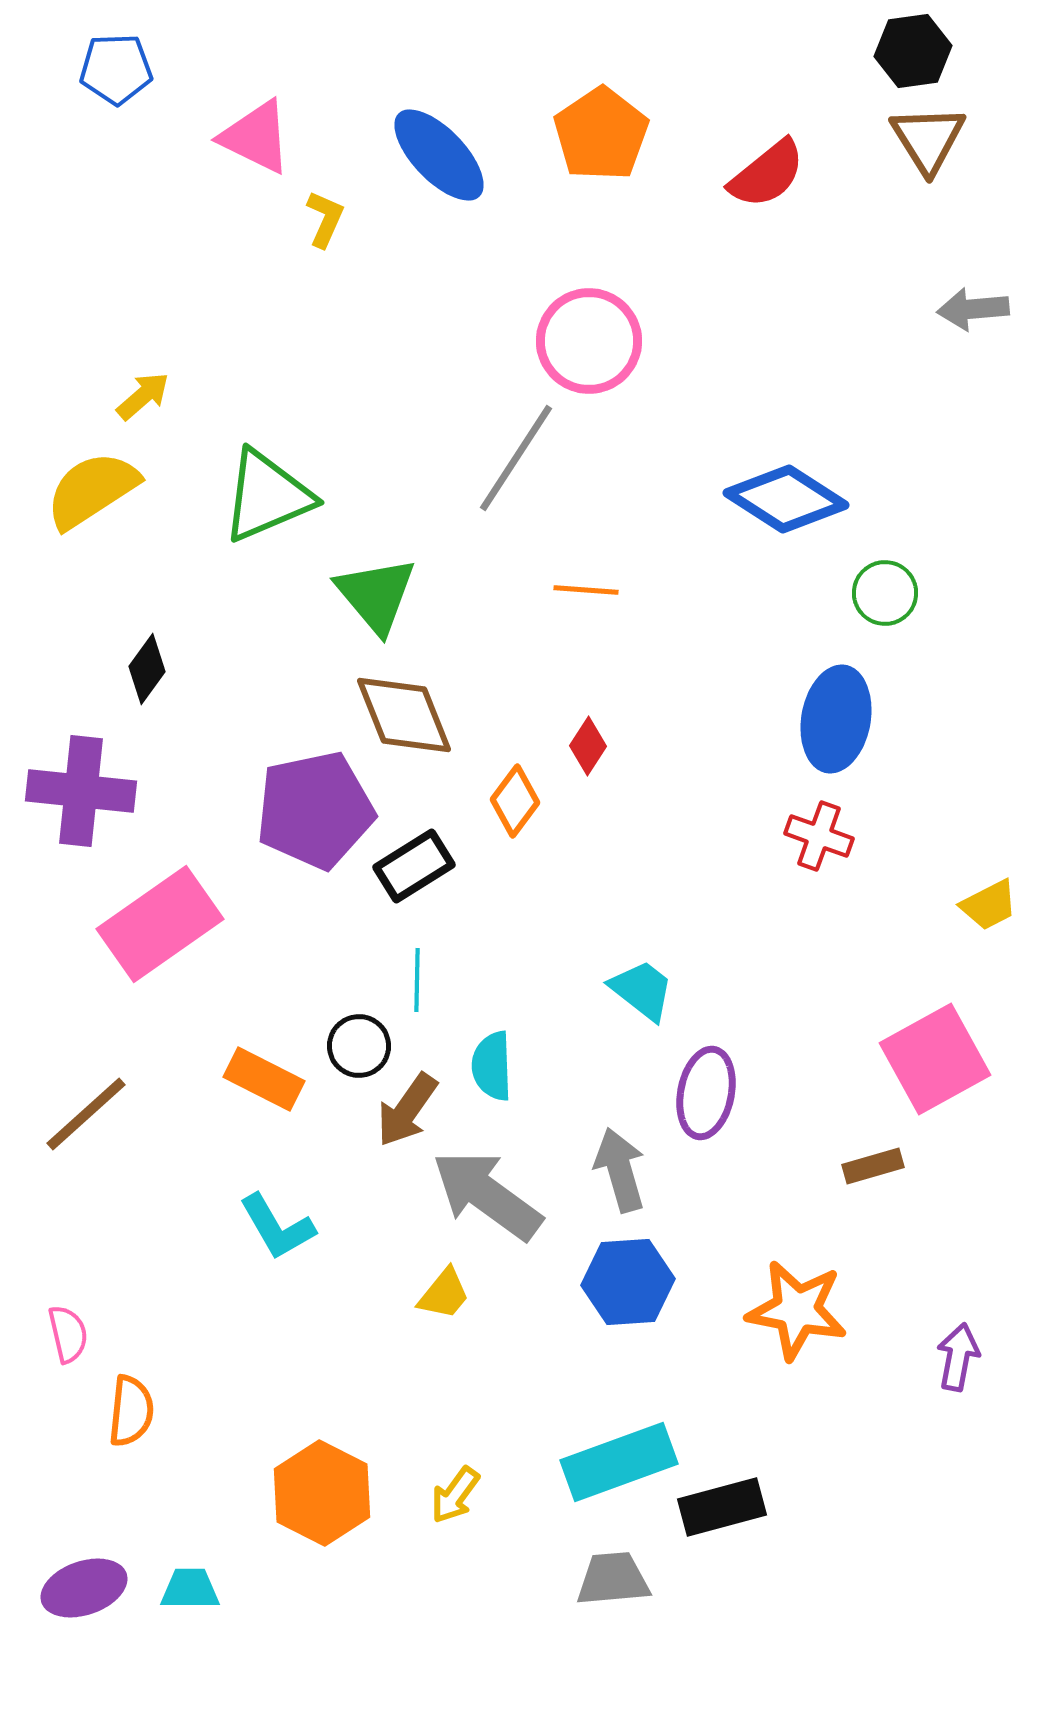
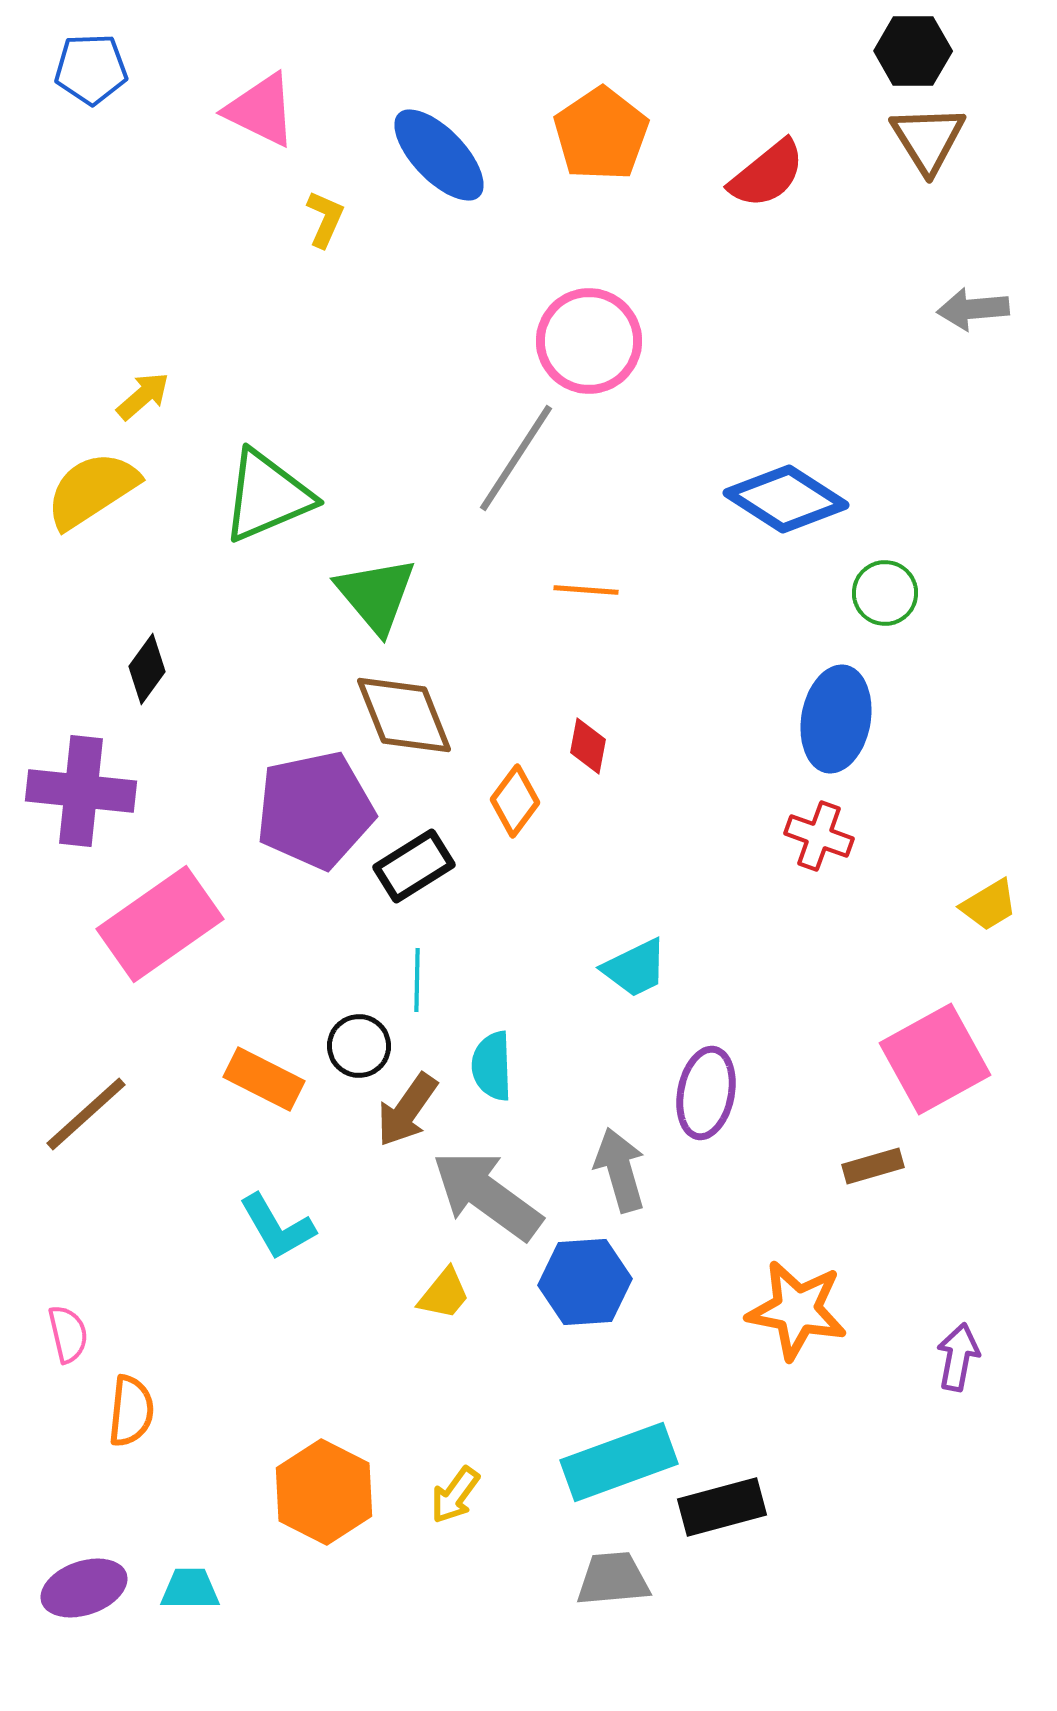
black hexagon at (913, 51): rotated 8 degrees clockwise
blue pentagon at (116, 69): moved 25 px left
pink triangle at (256, 137): moved 5 px right, 27 px up
red diamond at (588, 746): rotated 22 degrees counterclockwise
yellow trapezoid at (989, 905): rotated 4 degrees counterclockwise
cyan trapezoid at (642, 990): moved 7 px left, 22 px up; rotated 116 degrees clockwise
blue hexagon at (628, 1282): moved 43 px left
orange hexagon at (322, 1493): moved 2 px right, 1 px up
